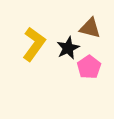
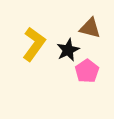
black star: moved 2 px down
pink pentagon: moved 2 px left, 4 px down
